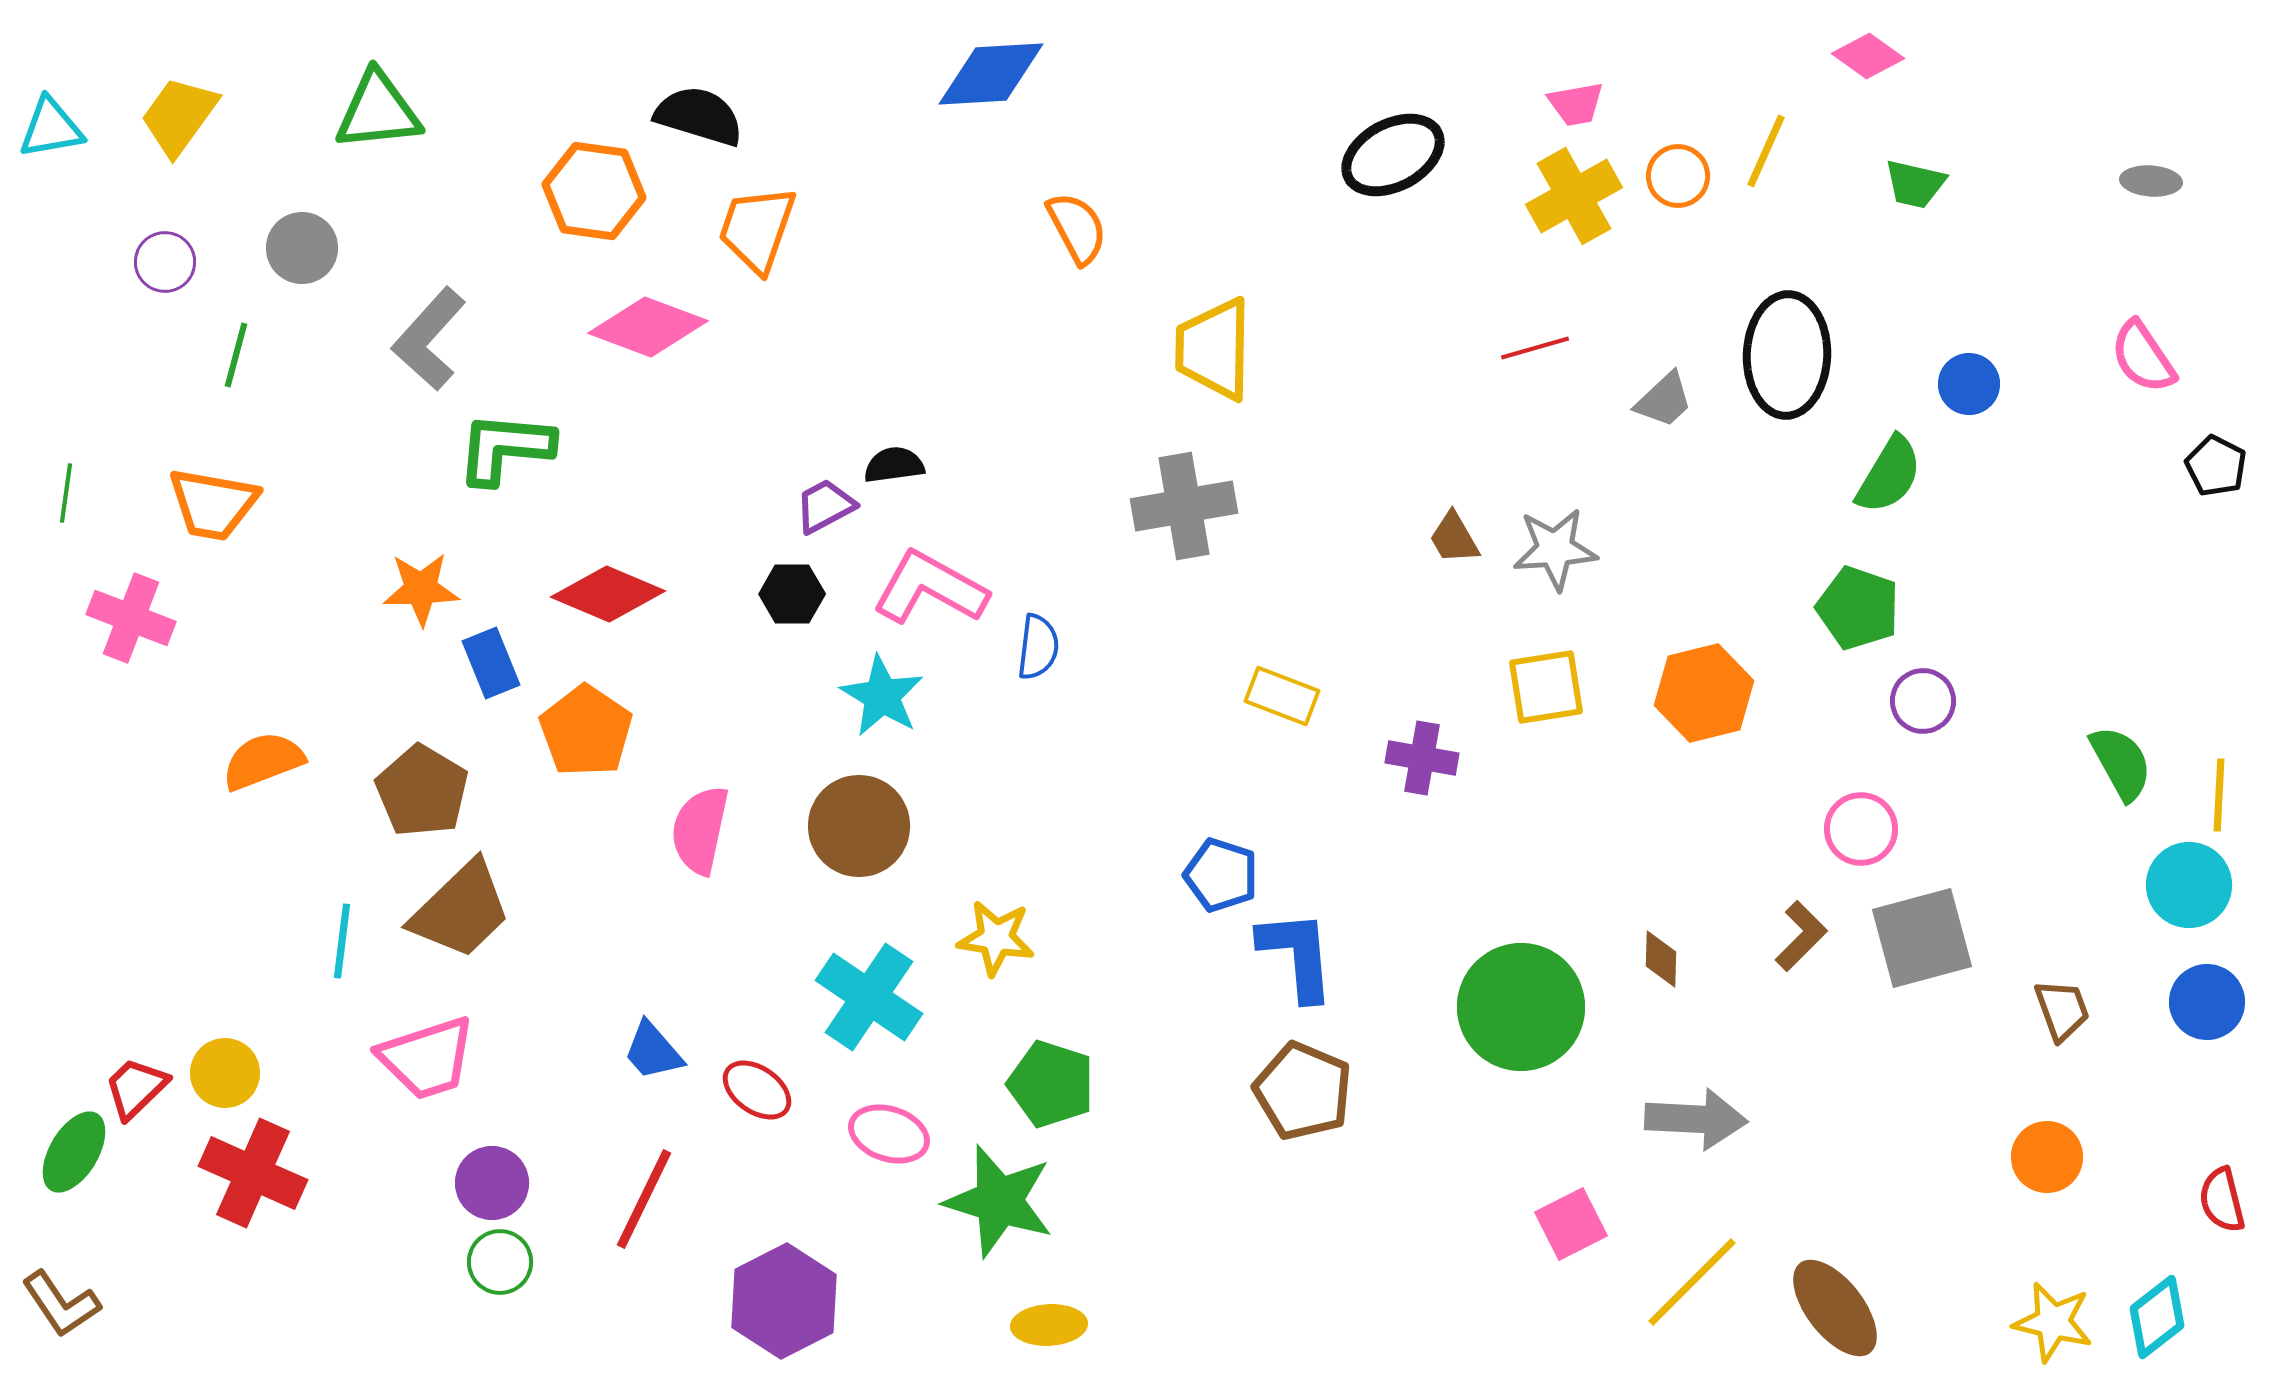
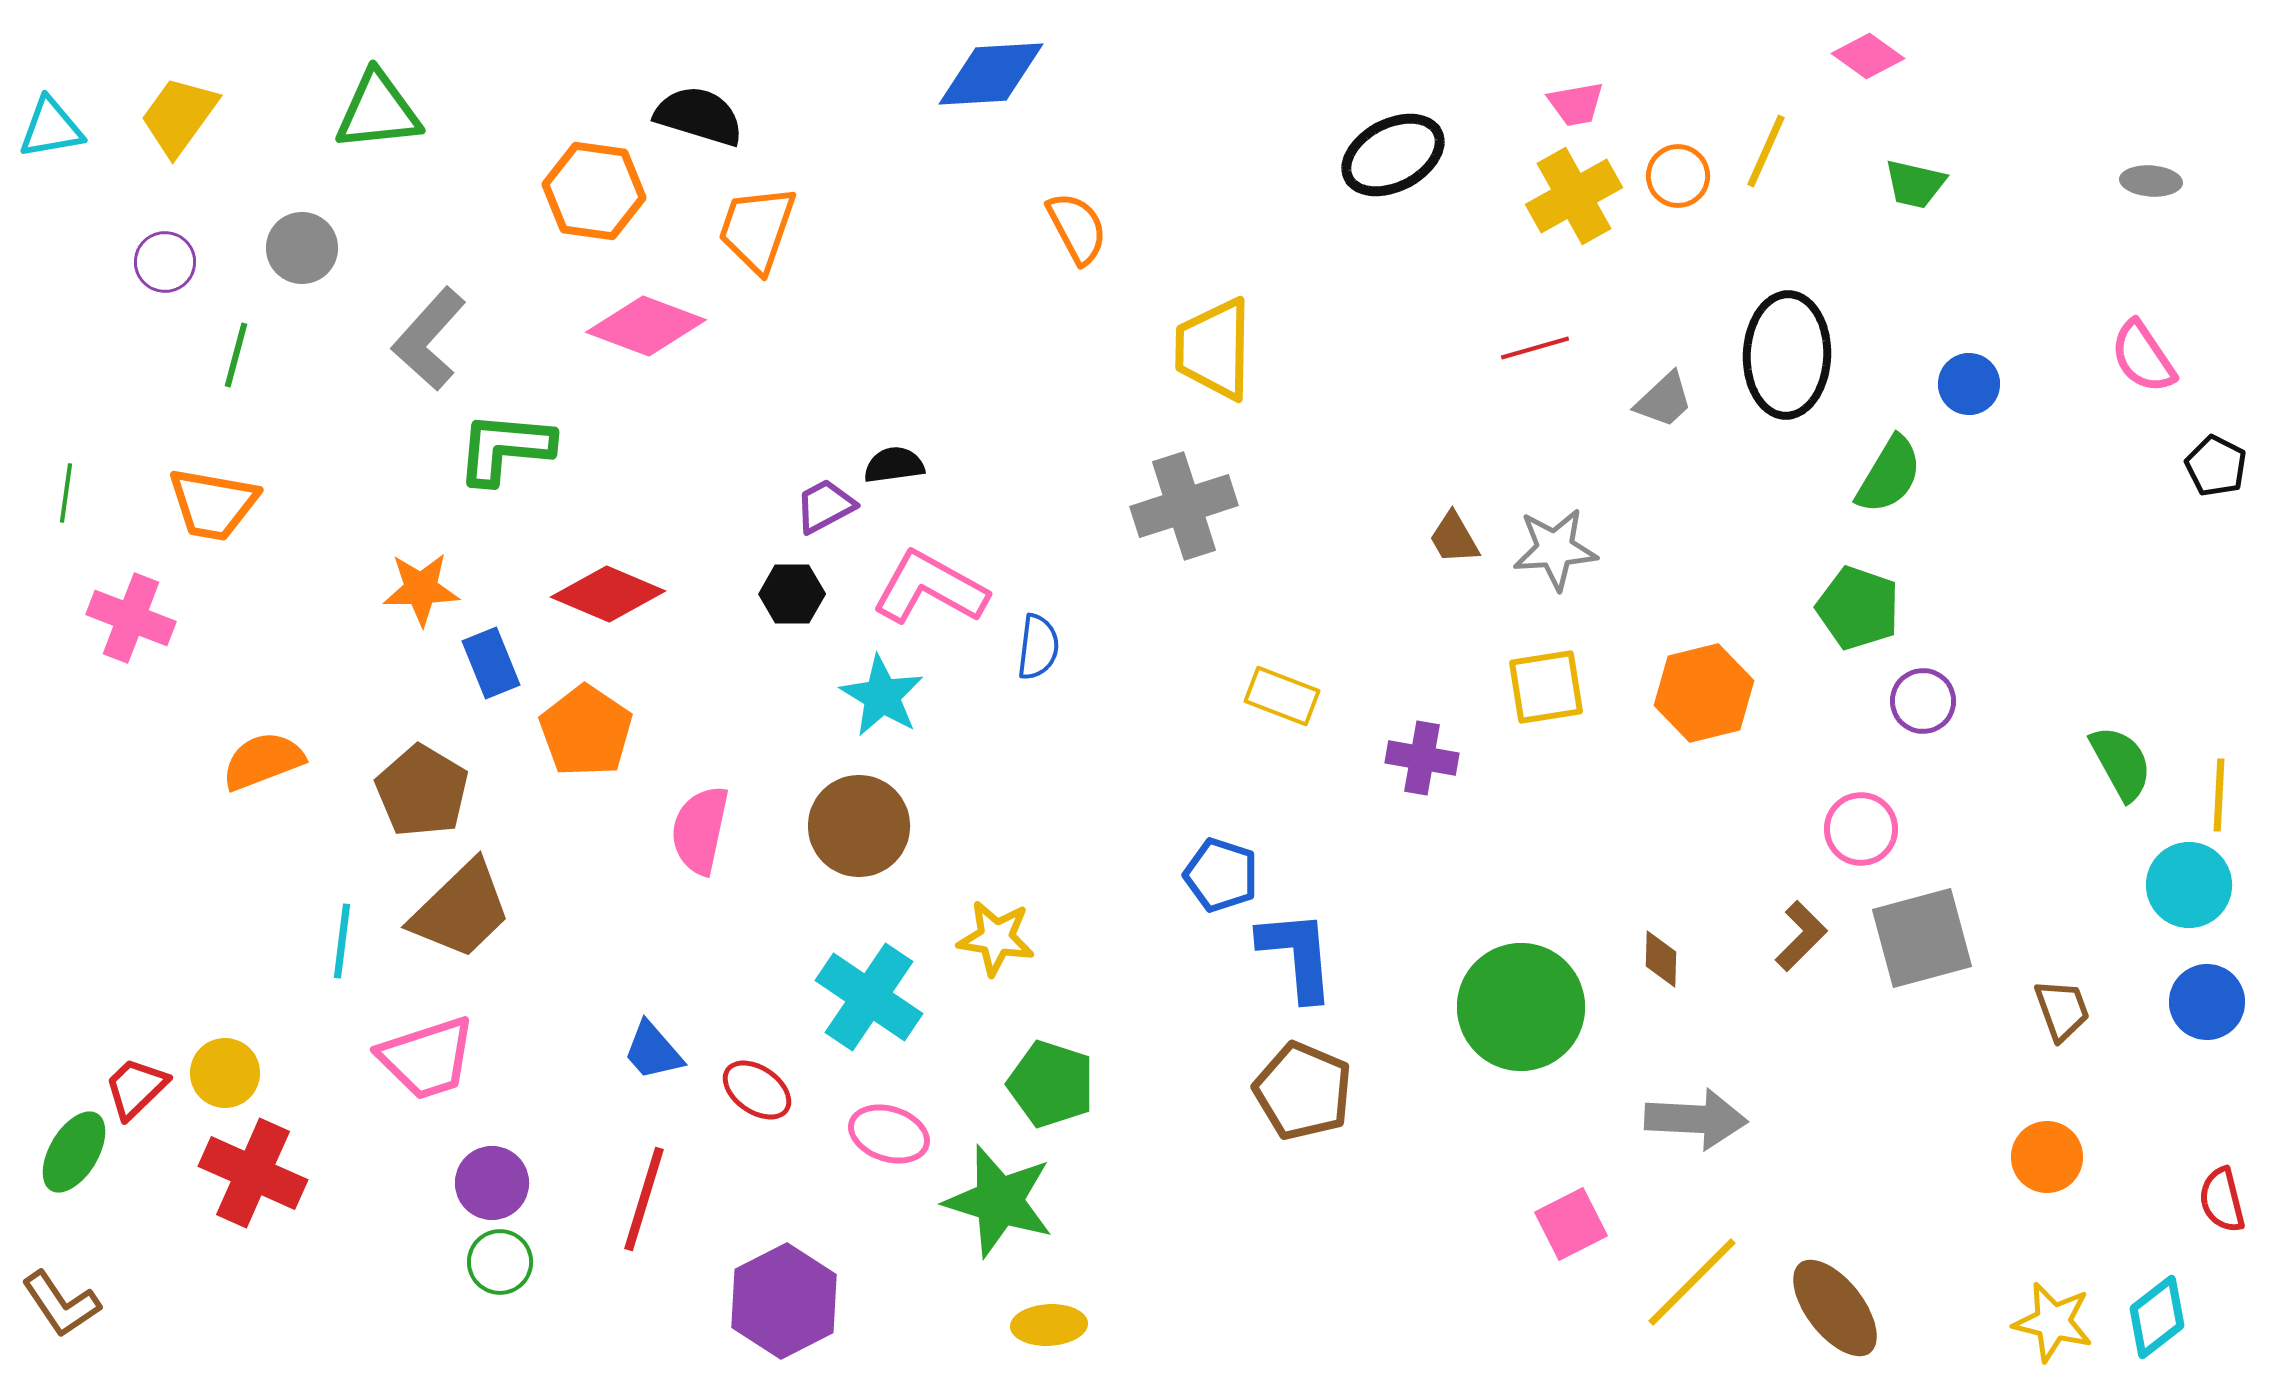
pink diamond at (648, 327): moved 2 px left, 1 px up
gray cross at (1184, 506): rotated 8 degrees counterclockwise
red line at (644, 1199): rotated 9 degrees counterclockwise
